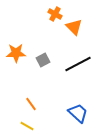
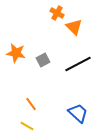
orange cross: moved 2 px right, 1 px up
orange star: rotated 12 degrees clockwise
